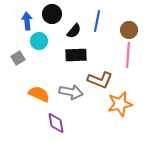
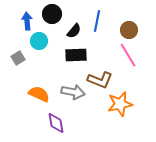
pink line: rotated 35 degrees counterclockwise
gray arrow: moved 2 px right
